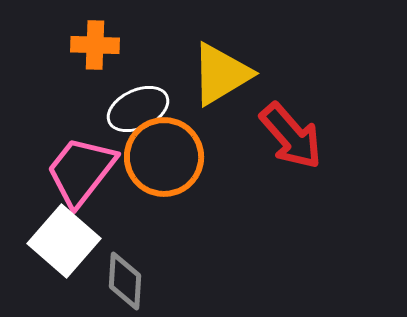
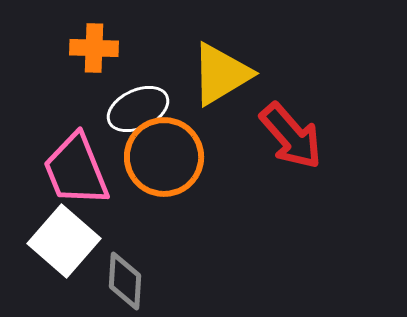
orange cross: moved 1 px left, 3 px down
pink trapezoid: moved 5 px left, 1 px up; rotated 60 degrees counterclockwise
